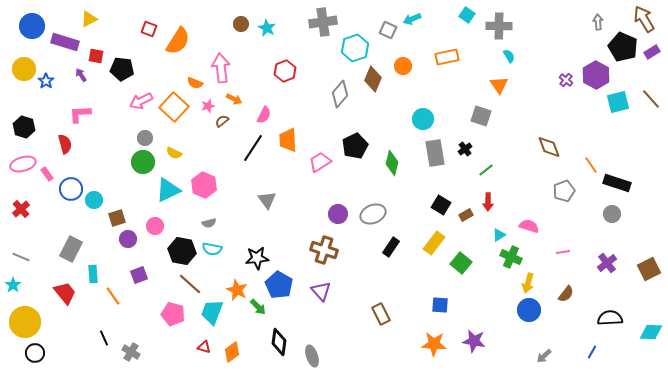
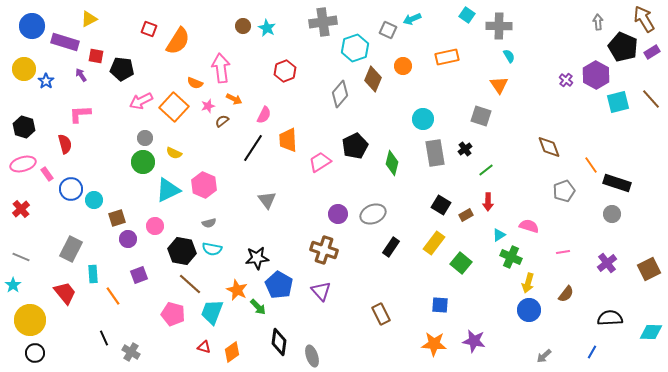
brown circle at (241, 24): moved 2 px right, 2 px down
yellow circle at (25, 322): moved 5 px right, 2 px up
